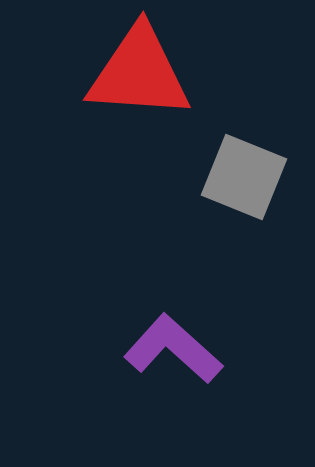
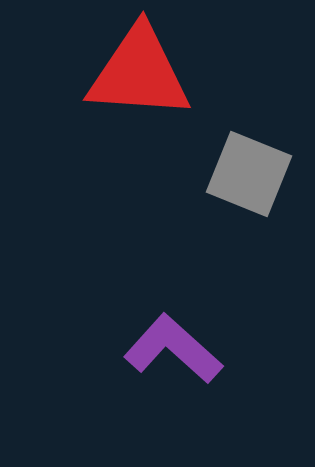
gray square: moved 5 px right, 3 px up
